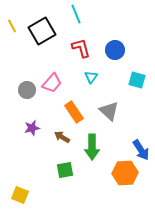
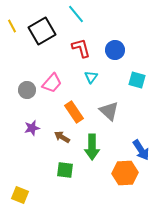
cyan line: rotated 18 degrees counterclockwise
green square: rotated 18 degrees clockwise
